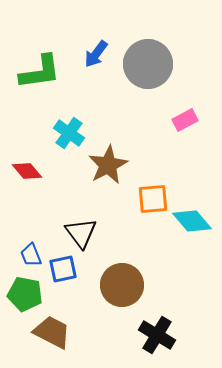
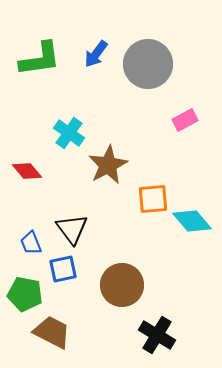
green L-shape: moved 13 px up
black triangle: moved 9 px left, 4 px up
blue trapezoid: moved 12 px up
